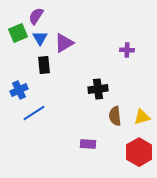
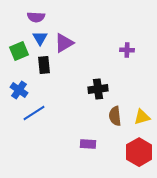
purple semicircle: moved 1 px down; rotated 120 degrees counterclockwise
green square: moved 1 px right, 18 px down
blue cross: rotated 30 degrees counterclockwise
